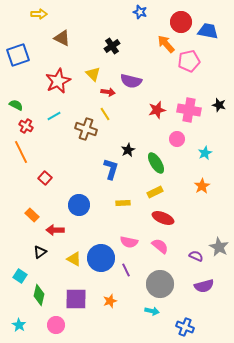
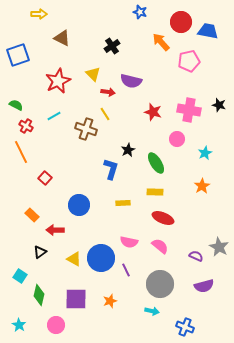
orange arrow at (166, 44): moved 5 px left, 2 px up
red star at (157, 110): moved 4 px left, 2 px down; rotated 30 degrees clockwise
yellow rectangle at (155, 192): rotated 28 degrees clockwise
